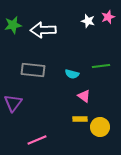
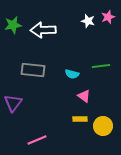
yellow circle: moved 3 px right, 1 px up
